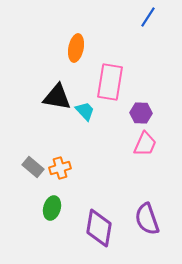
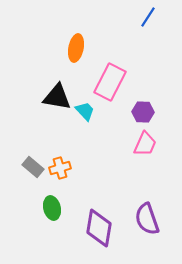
pink rectangle: rotated 18 degrees clockwise
purple hexagon: moved 2 px right, 1 px up
green ellipse: rotated 30 degrees counterclockwise
